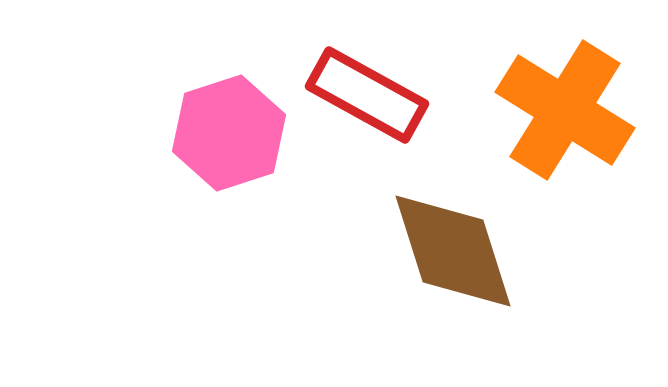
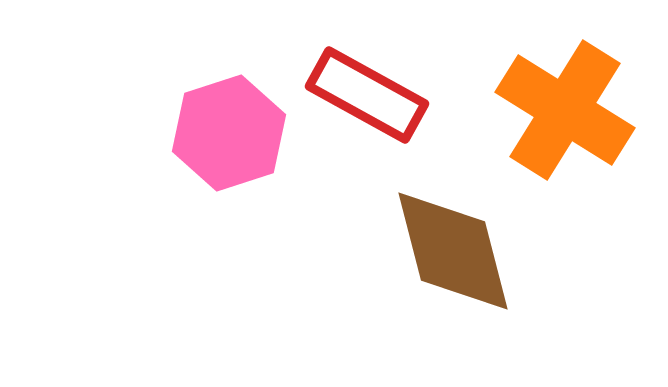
brown diamond: rotated 3 degrees clockwise
